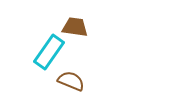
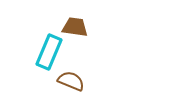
cyan rectangle: rotated 12 degrees counterclockwise
